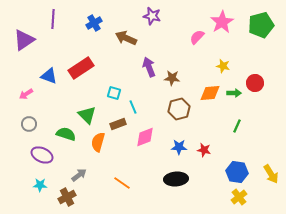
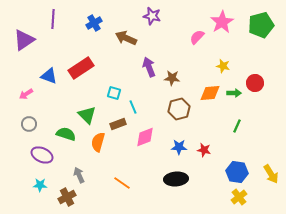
gray arrow: rotated 77 degrees counterclockwise
